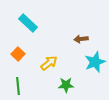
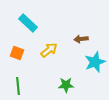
orange square: moved 1 px left, 1 px up; rotated 24 degrees counterclockwise
yellow arrow: moved 13 px up
